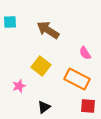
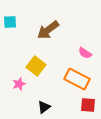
brown arrow: rotated 70 degrees counterclockwise
pink semicircle: rotated 24 degrees counterclockwise
yellow square: moved 5 px left
pink star: moved 2 px up
red square: moved 1 px up
